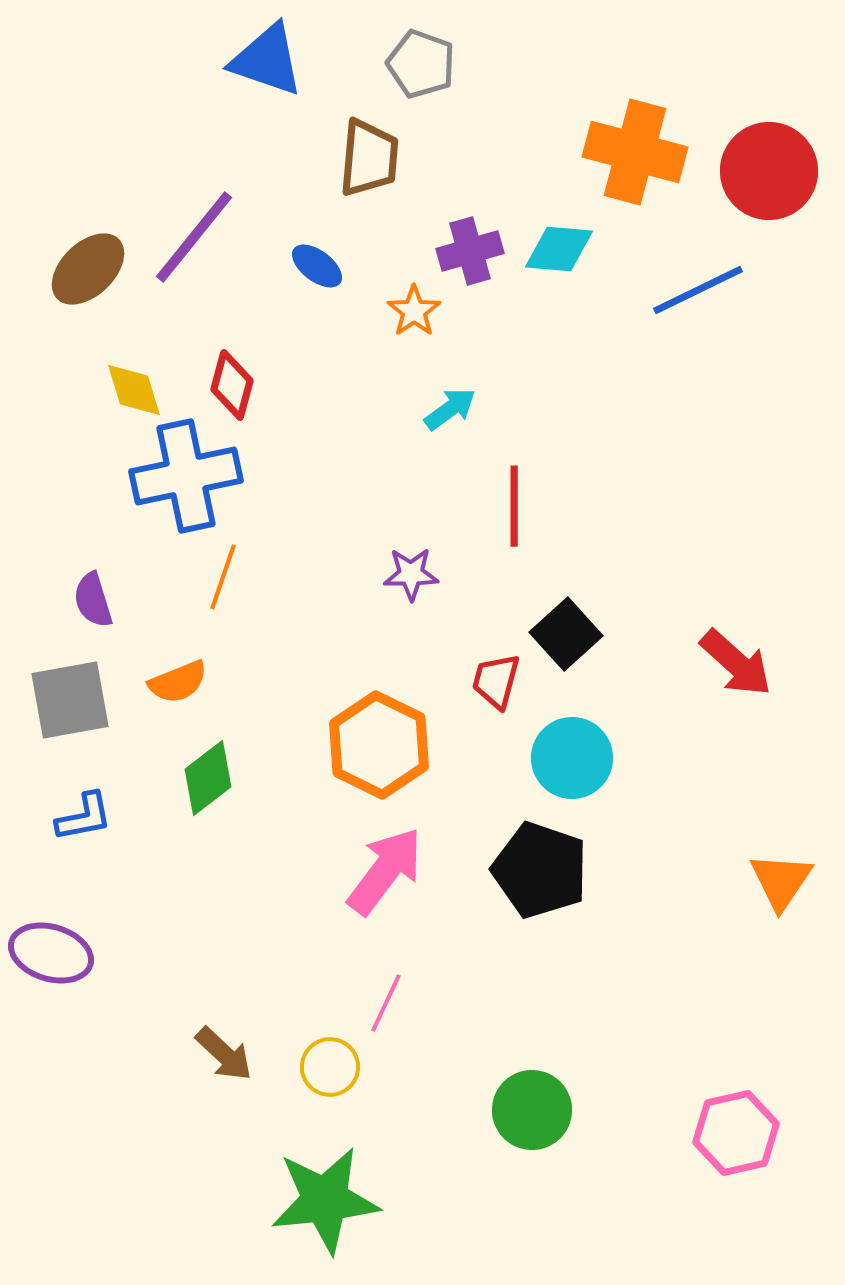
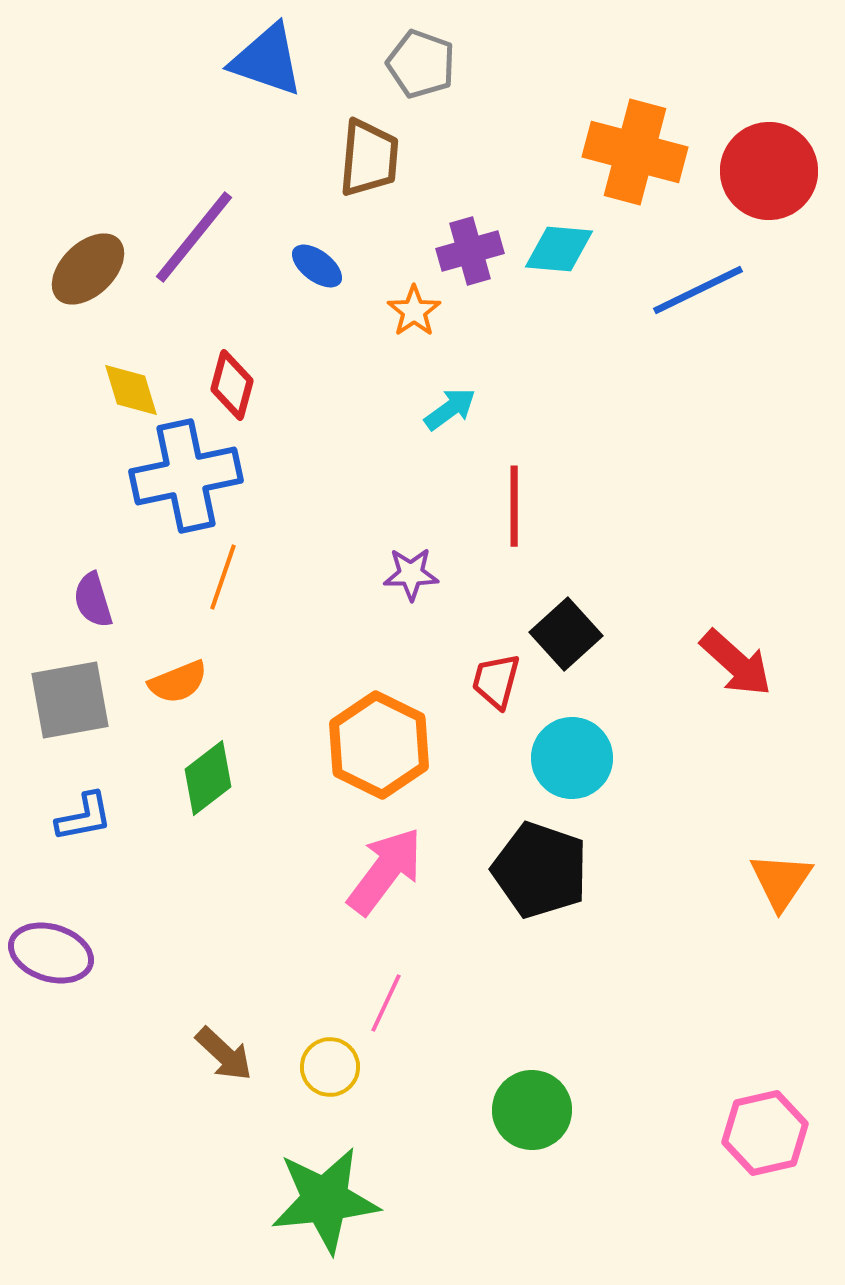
yellow diamond: moved 3 px left
pink hexagon: moved 29 px right
